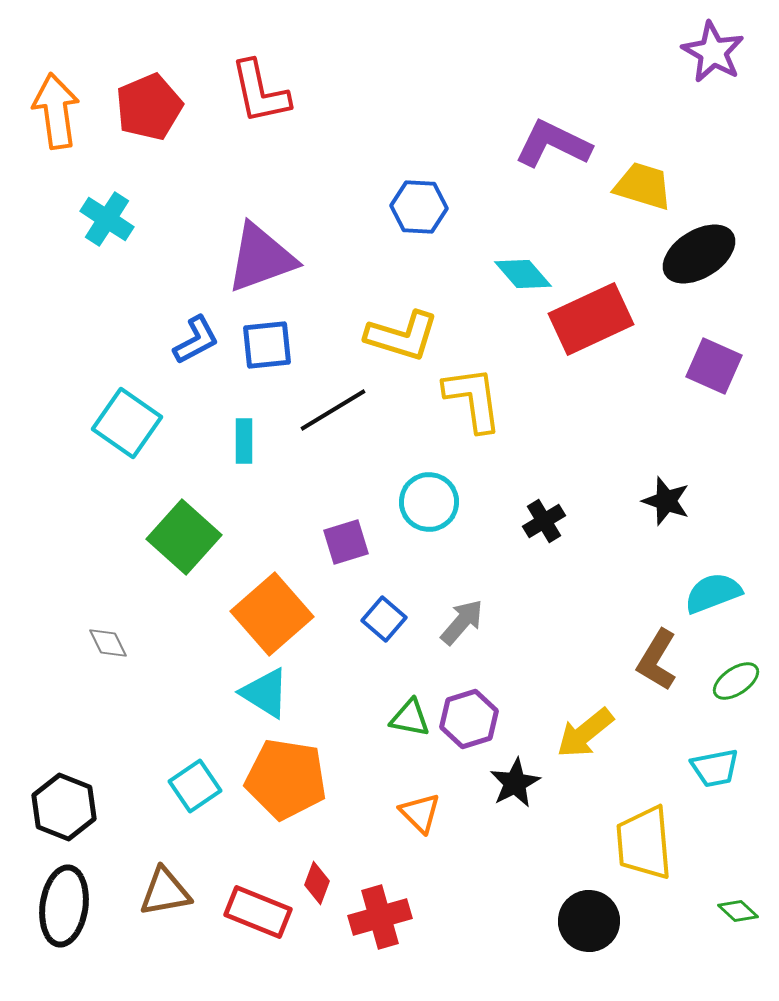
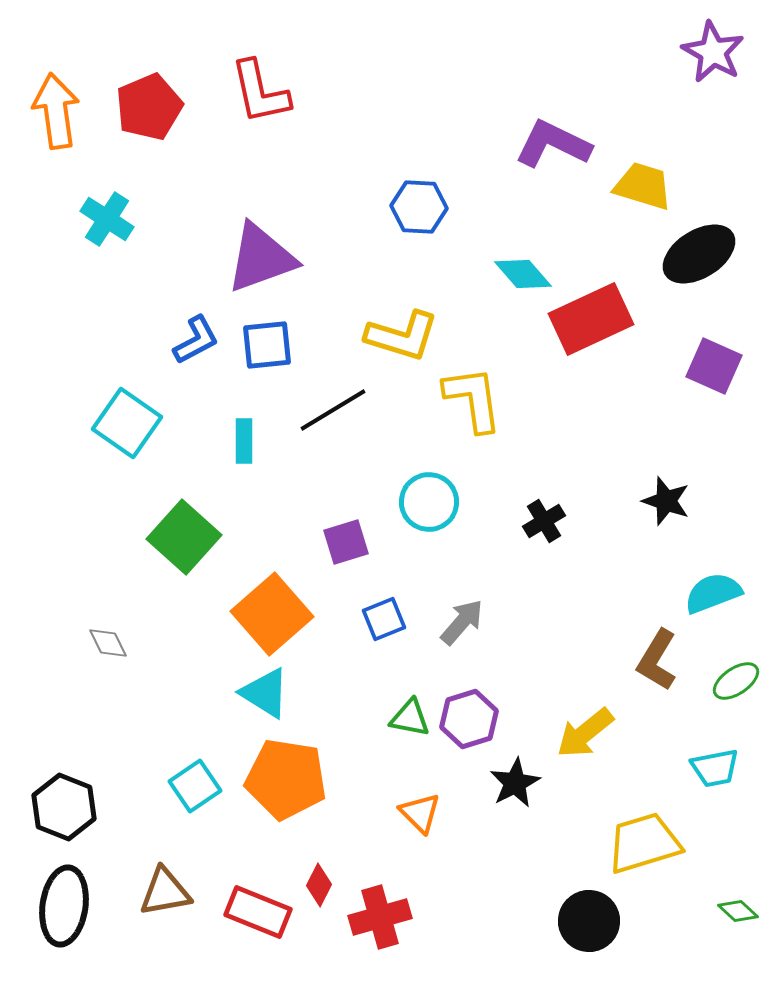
blue square at (384, 619): rotated 27 degrees clockwise
yellow trapezoid at (644, 843): rotated 78 degrees clockwise
red diamond at (317, 883): moved 2 px right, 2 px down; rotated 6 degrees clockwise
